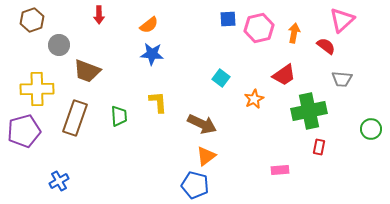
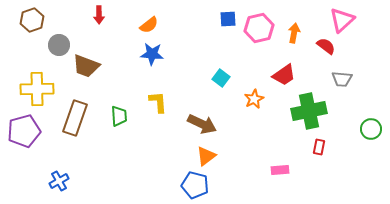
brown trapezoid: moved 1 px left, 5 px up
